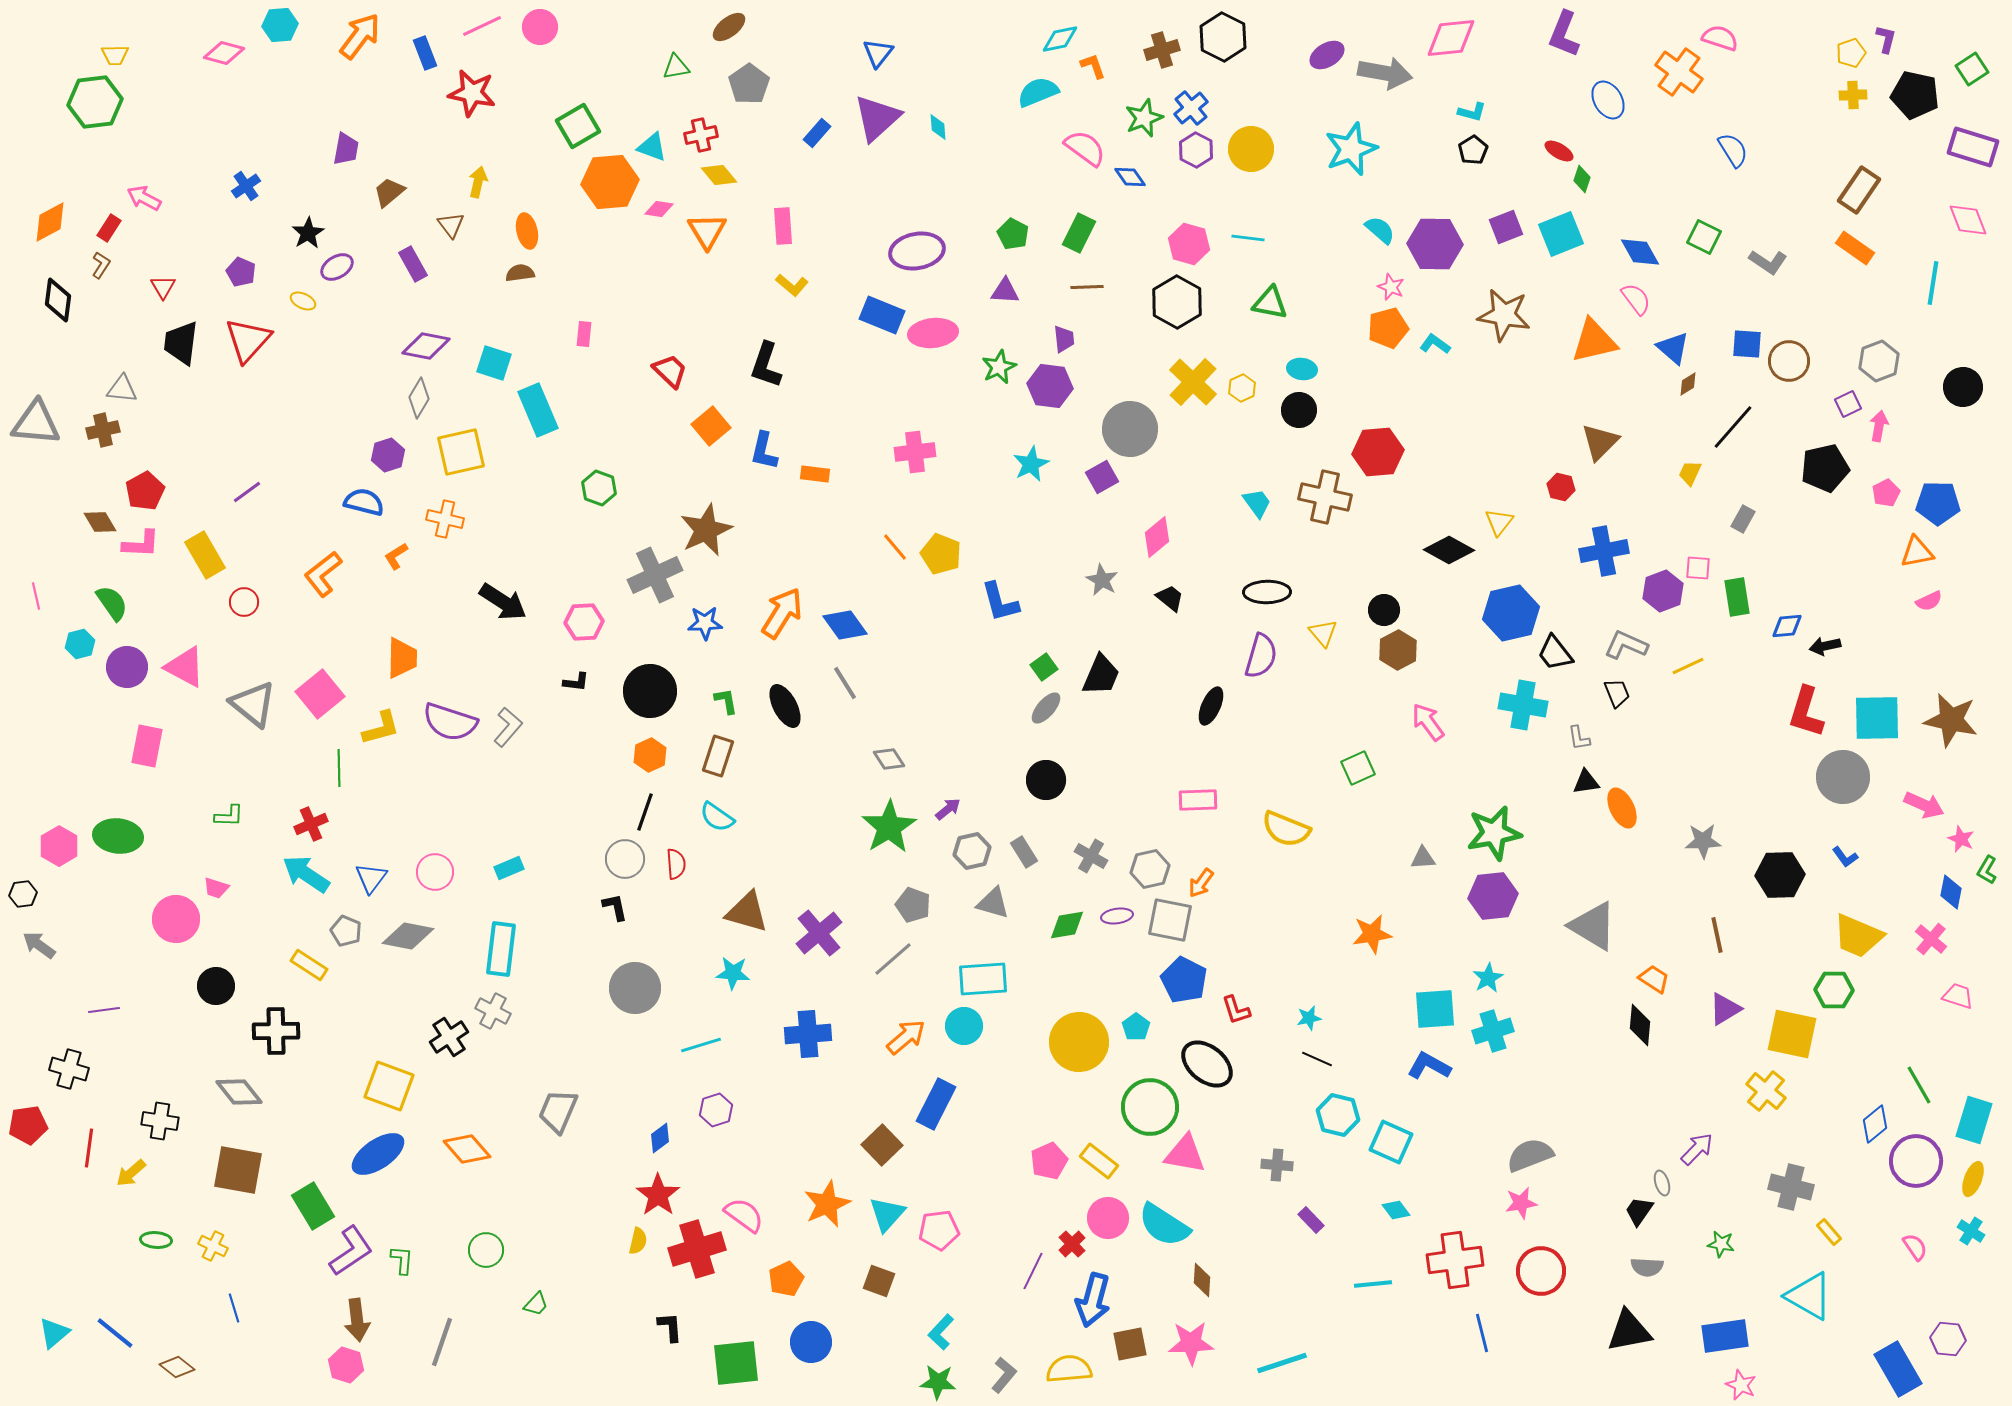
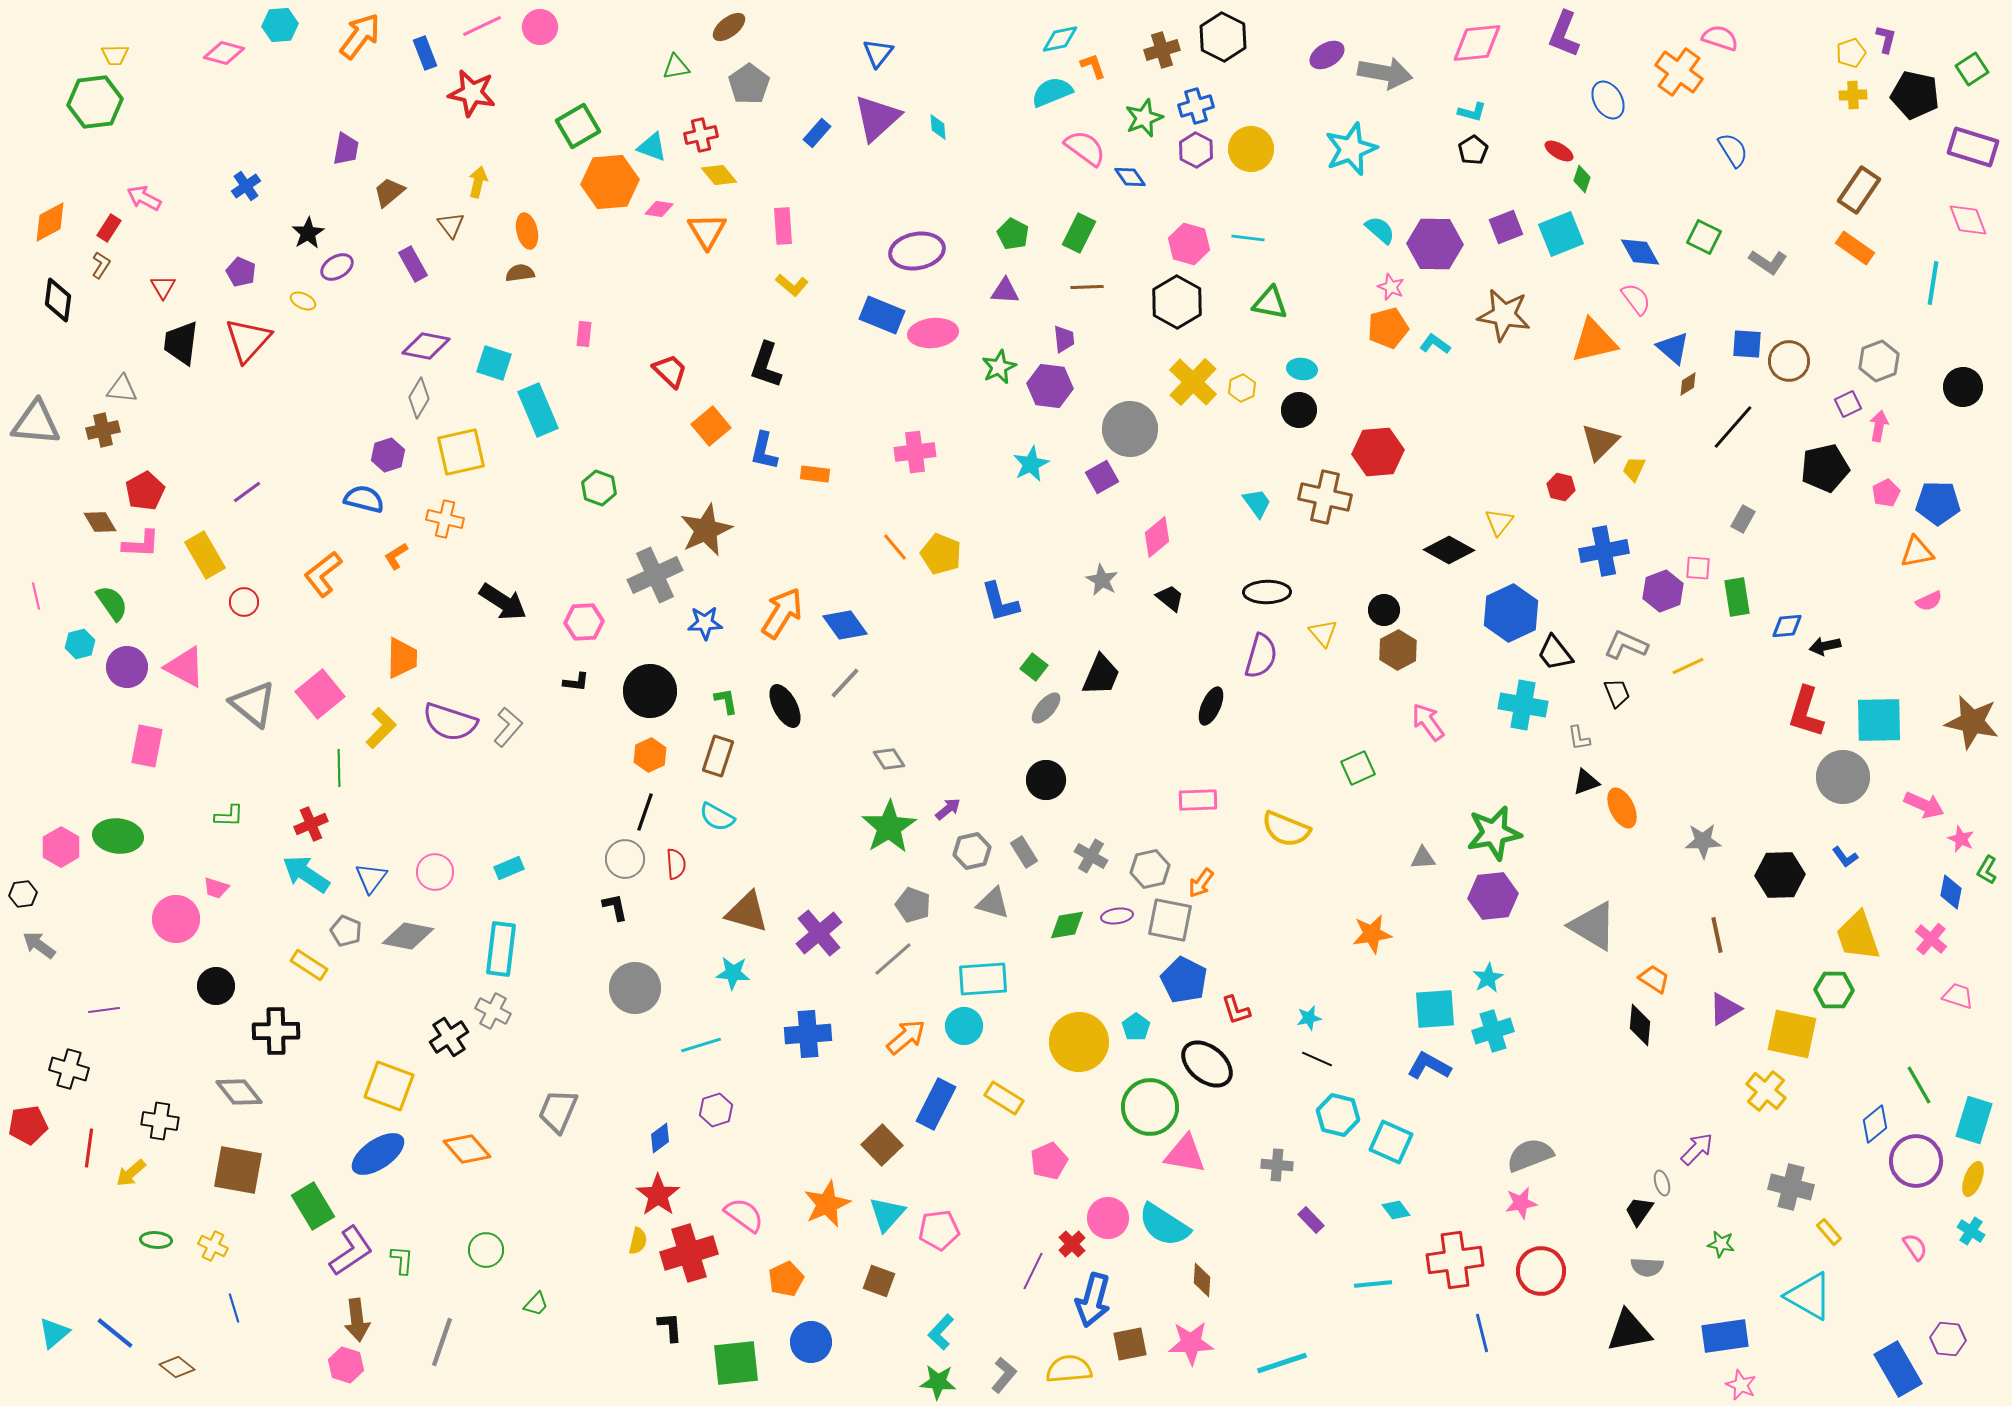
pink diamond at (1451, 38): moved 26 px right, 5 px down
cyan semicircle at (1038, 92): moved 14 px right
blue cross at (1191, 108): moved 5 px right, 2 px up; rotated 24 degrees clockwise
yellow trapezoid at (1690, 473): moved 56 px left, 4 px up
blue semicircle at (364, 502): moved 3 px up
blue hexagon at (1511, 613): rotated 12 degrees counterclockwise
green square at (1044, 667): moved 10 px left; rotated 16 degrees counterclockwise
gray line at (845, 683): rotated 75 degrees clockwise
cyan square at (1877, 718): moved 2 px right, 2 px down
brown star at (1951, 720): moved 21 px right, 2 px down
yellow L-shape at (381, 728): rotated 30 degrees counterclockwise
black triangle at (1586, 782): rotated 12 degrees counterclockwise
cyan semicircle at (717, 817): rotated 6 degrees counterclockwise
pink hexagon at (59, 846): moved 2 px right, 1 px down
yellow trapezoid at (1858, 936): rotated 48 degrees clockwise
yellow rectangle at (1099, 1161): moved 95 px left, 63 px up; rotated 6 degrees counterclockwise
red cross at (697, 1249): moved 8 px left, 4 px down
